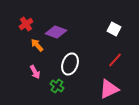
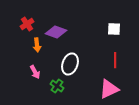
red cross: moved 1 px right
white square: rotated 24 degrees counterclockwise
orange arrow: rotated 144 degrees counterclockwise
red line: rotated 42 degrees counterclockwise
